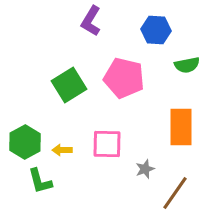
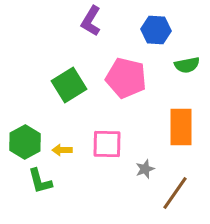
pink pentagon: moved 2 px right
